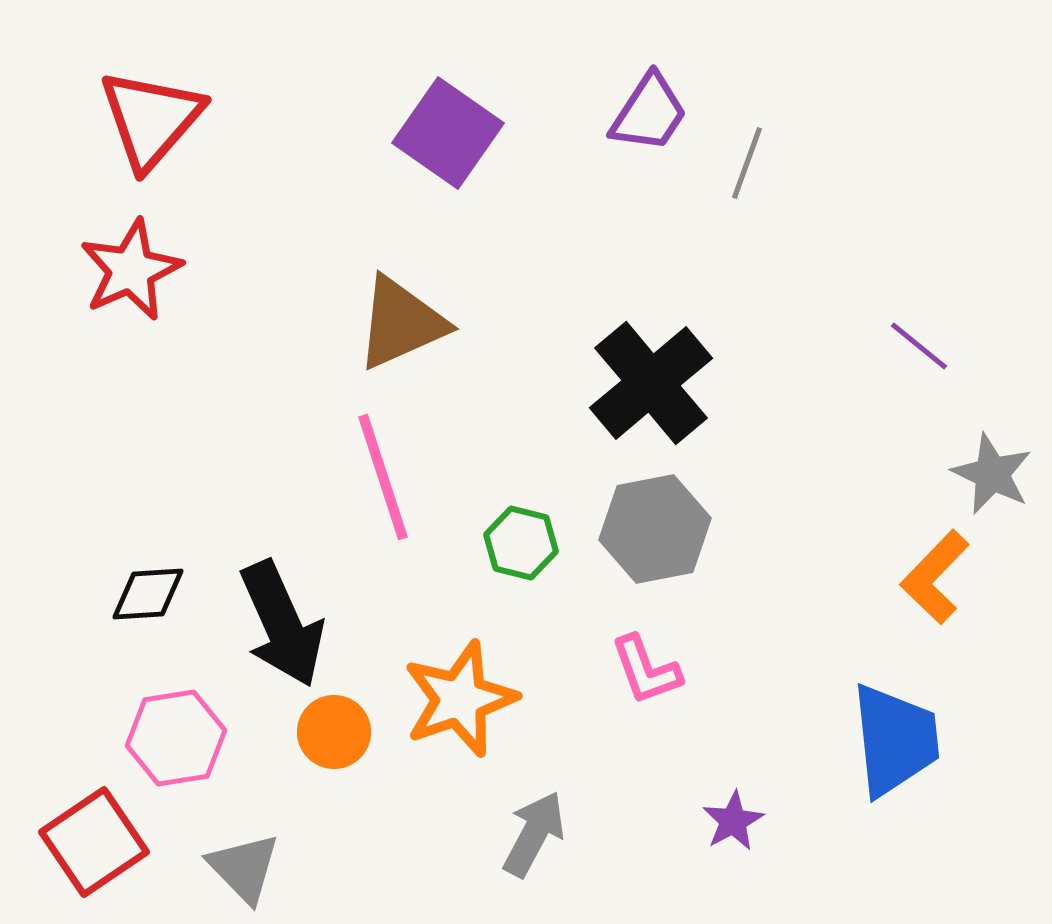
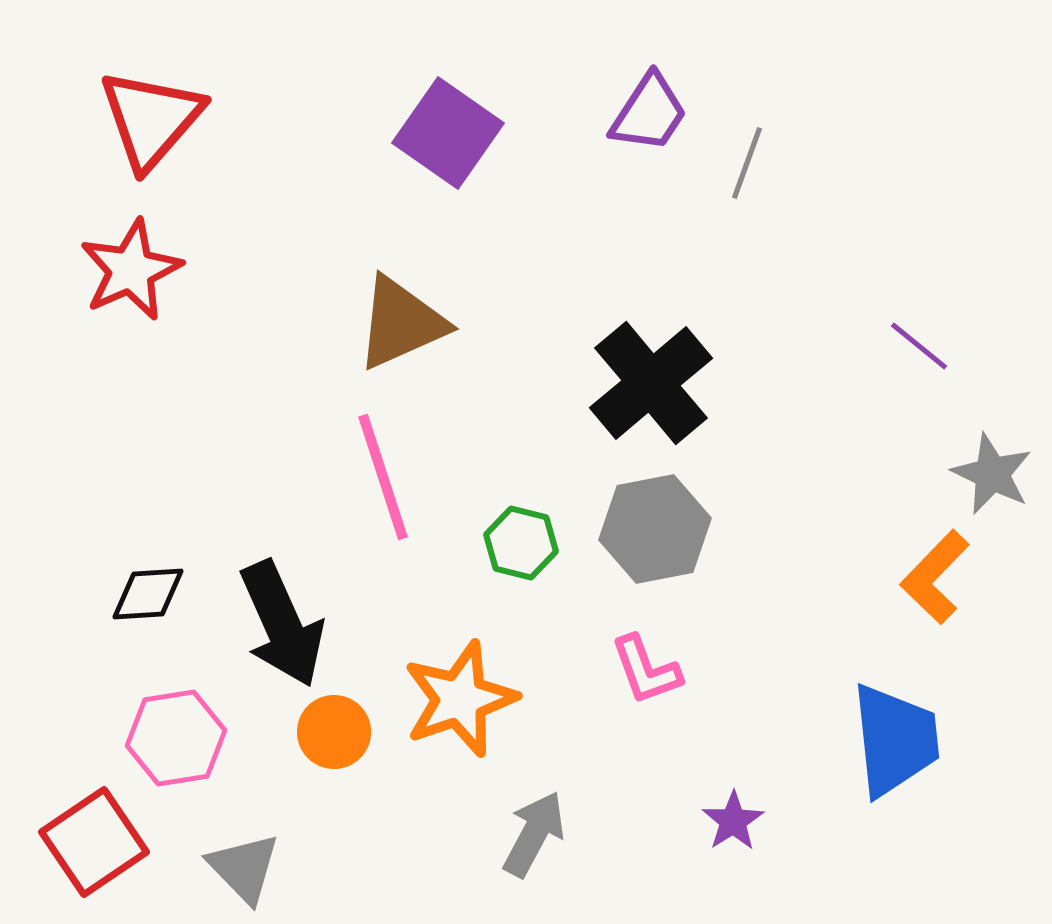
purple star: rotated 4 degrees counterclockwise
